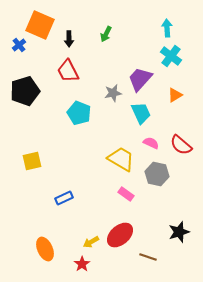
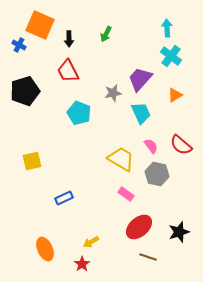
blue cross: rotated 24 degrees counterclockwise
pink semicircle: moved 3 px down; rotated 28 degrees clockwise
red ellipse: moved 19 px right, 8 px up
